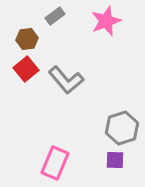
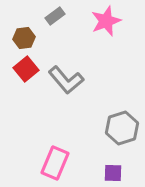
brown hexagon: moved 3 px left, 1 px up
purple square: moved 2 px left, 13 px down
